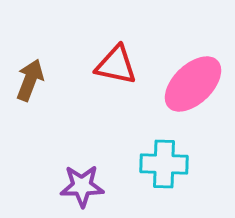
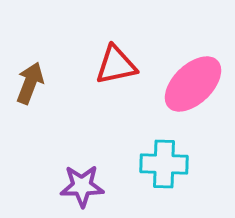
red triangle: rotated 24 degrees counterclockwise
brown arrow: moved 3 px down
